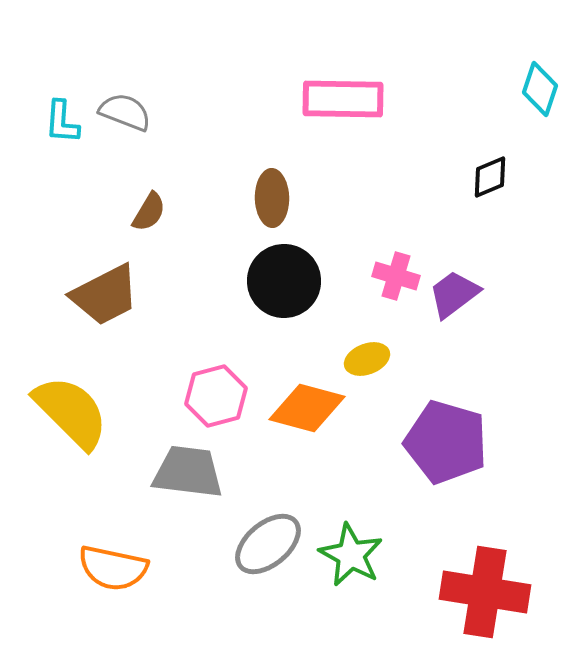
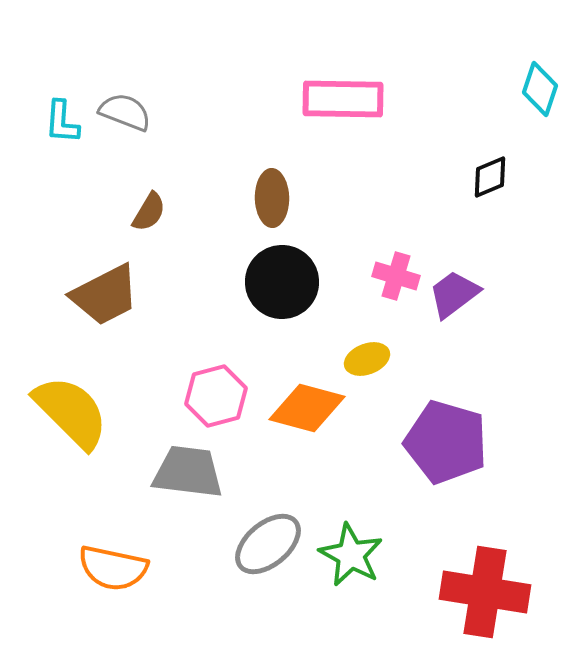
black circle: moved 2 px left, 1 px down
